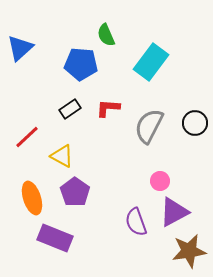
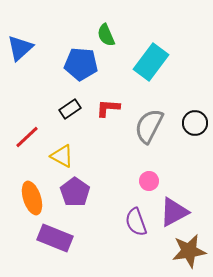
pink circle: moved 11 px left
